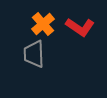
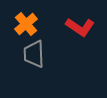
orange cross: moved 17 px left
